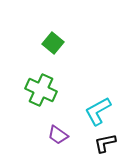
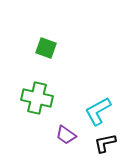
green square: moved 7 px left, 5 px down; rotated 20 degrees counterclockwise
green cross: moved 4 px left, 8 px down; rotated 12 degrees counterclockwise
purple trapezoid: moved 8 px right
